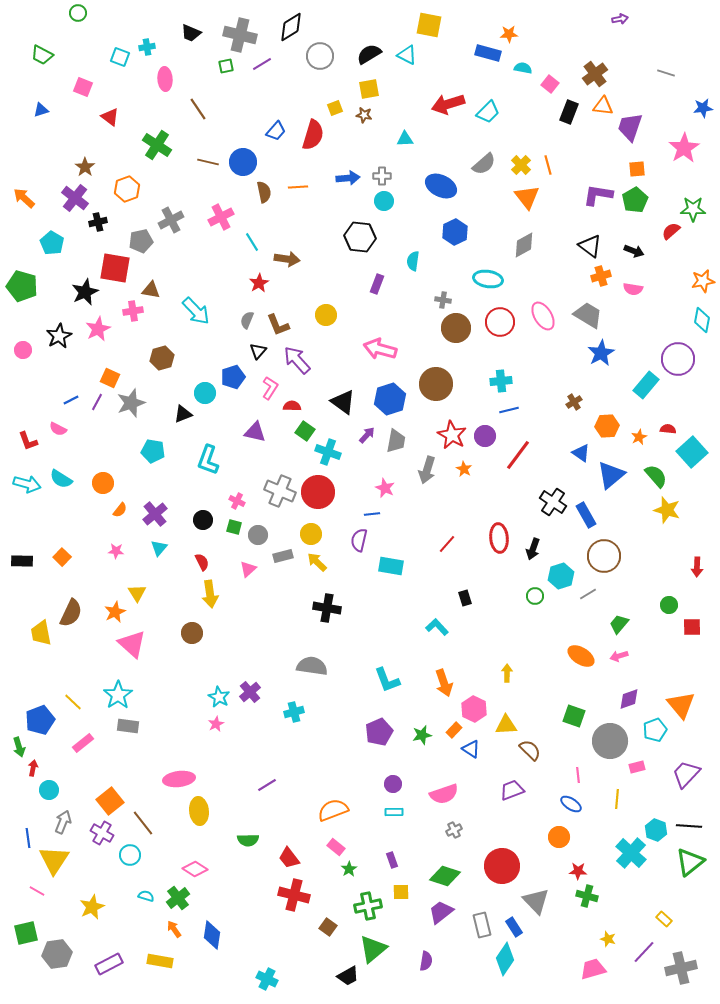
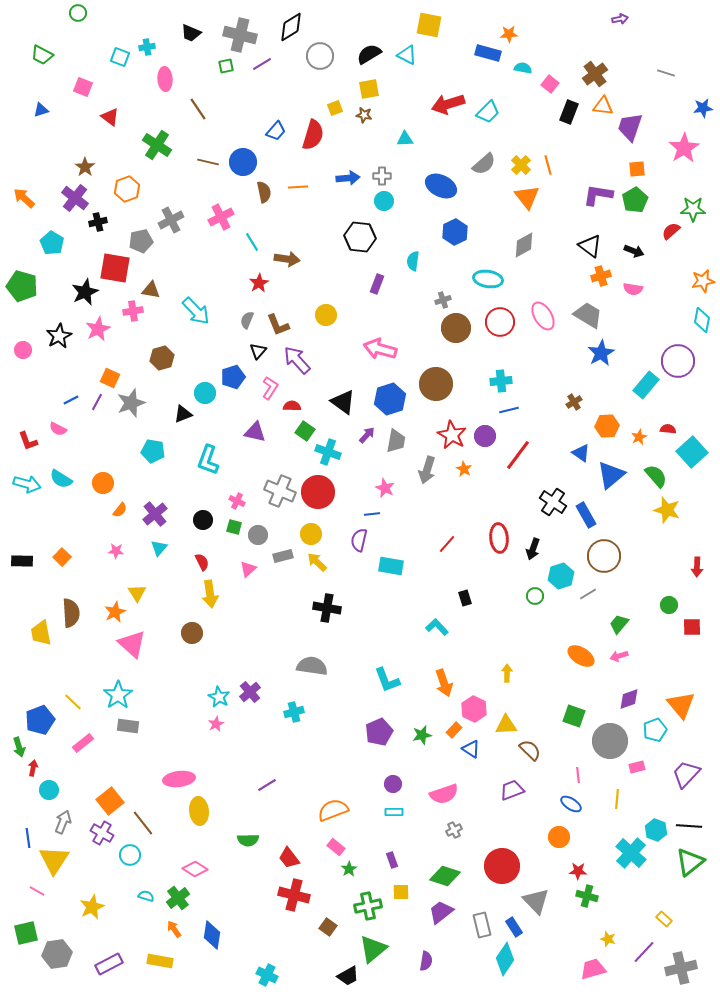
gray cross at (443, 300): rotated 28 degrees counterclockwise
purple circle at (678, 359): moved 2 px down
brown semicircle at (71, 613): rotated 28 degrees counterclockwise
cyan cross at (267, 979): moved 4 px up
